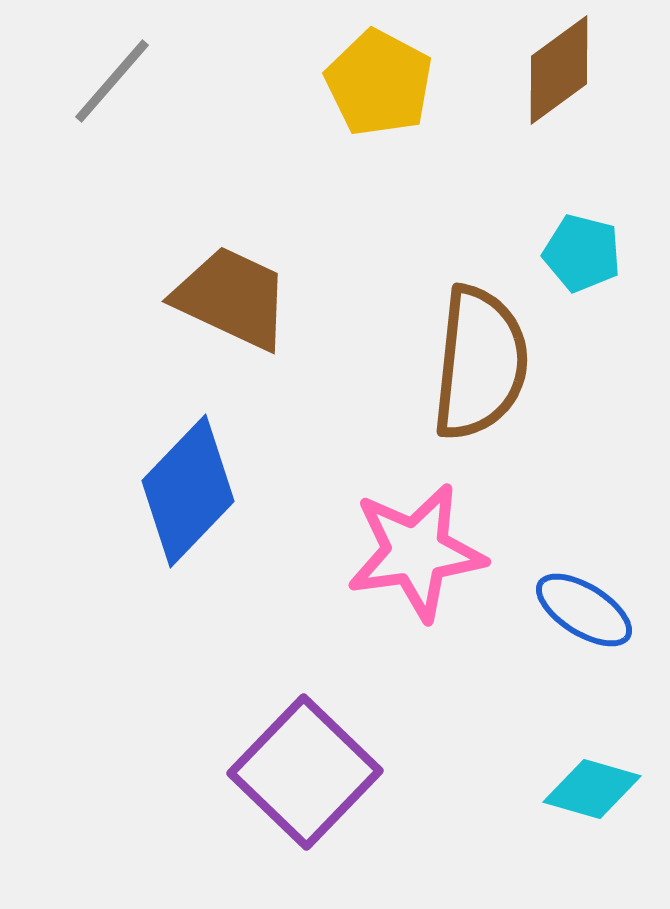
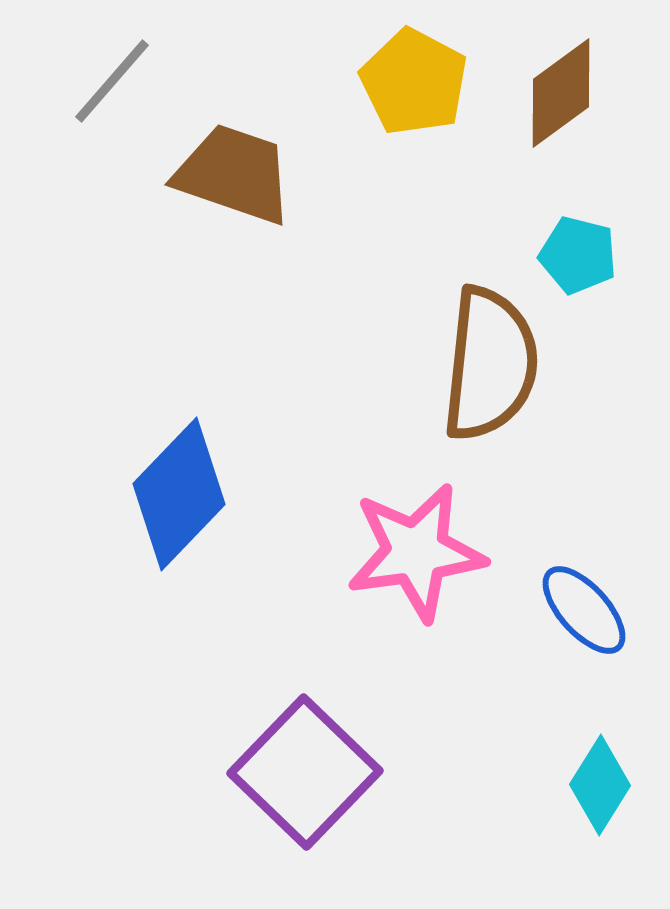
brown diamond: moved 2 px right, 23 px down
yellow pentagon: moved 35 px right, 1 px up
cyan pentagon: moved 4 px left, 2 px down
brown trapezoid: moved 2 px right, 124 px up; rotated 6 degrees counterclockwise
brown semicircle: moved 10 px right, 1 px down
blue diamond: moved 9 px left, 3 px down
blue ellipse: rotated 16 degrees clockwise
cyan diamond: moved 8 px right, 4 px up; rotated 74 degrees counterclockwise
